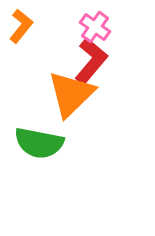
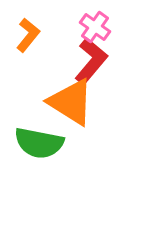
orange L-shape: moved 7 px right, 9 px down
orange triangle: moved 8 px down; rotated 44 degrees counterclockwise
